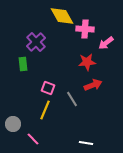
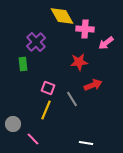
red star: moved 8 px left
yellow line: moved 1 px right
